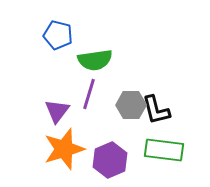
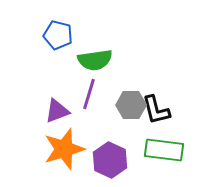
purple triangle: rotated 32 degrees clockwise
purple hexagon: rotated 12 degrees counterclockwise
